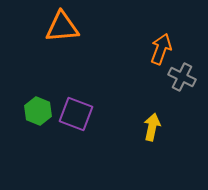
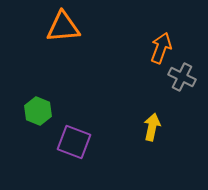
orange triangle: moved 1 px right
orange arrow: moved 1 px up
purple square: moved 2 px left, 28 px down
